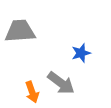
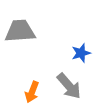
gray arrow: moved 8 px right, 3 px down; rotated 12 degrees clockwise
orange arrow: rotated 40 degrees clockwise
